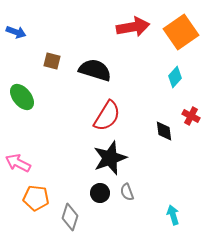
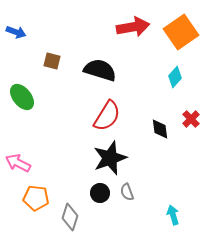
black semicircle: moved 5 px right
red cross: moved 3 px down; rotated 18 degrees clockwise
black diamond: moved 4 px left, 2 px up
